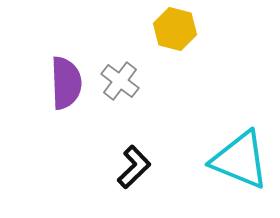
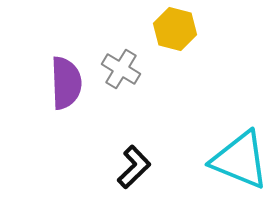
gray cross: moved 1 px right, 12 px up; rotated 6 degrees counterclockwise
